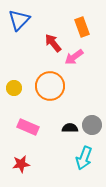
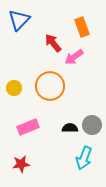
pink rectangle: rotated 45 degrees counterclockwise
